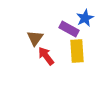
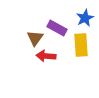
purple rectangle: moved 12 px left, 1 px up
yellow rectangle: moved 4 px right, 6 px up
red arrow: rotated 48 degrees counterclockwise
